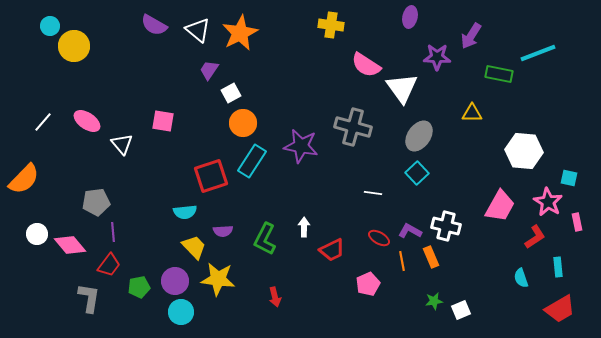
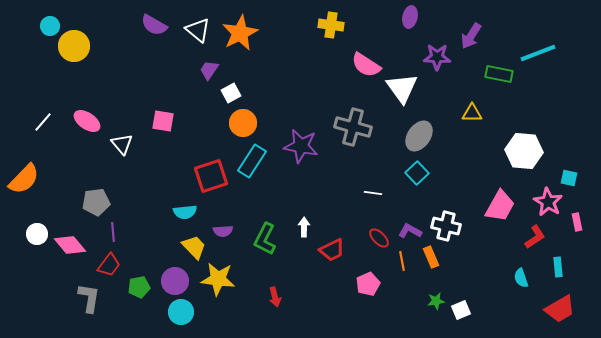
red ellipse at (379, 238): rotated 15 degrees clockwise
green star at (434, 301): moved 2 px right
